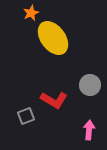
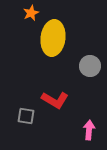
yellow ellipse: rotated 44 degrees clockwise
gray circle: moved 19 px up
red L-shape: moved 1 px right
gray square: rotated 30 degrees clockwise
